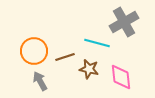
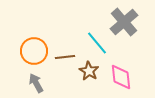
gray cross: rotated 12 degrees counterclockwise
cyan line: rotated 35 degrees clockwise
brown line: rotated 12 degrees clockwise
brown star: moved 2 px down; rotated 18 degrees clockwise
gray arrow: moved 4 px left, 2 px down
